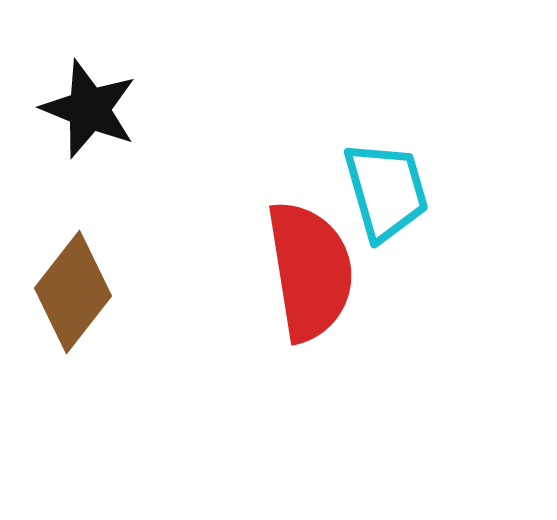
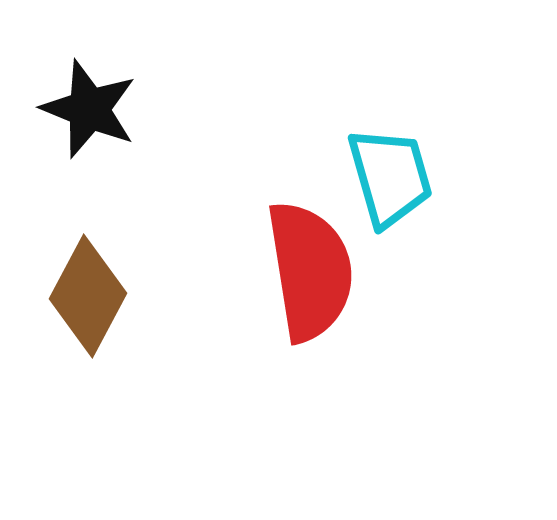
cyan trapezoid: moved 4 px right, 14 px up
brown diamond: moved 15 px right, 4 px down; rotated 10 degrees counterclockwise
